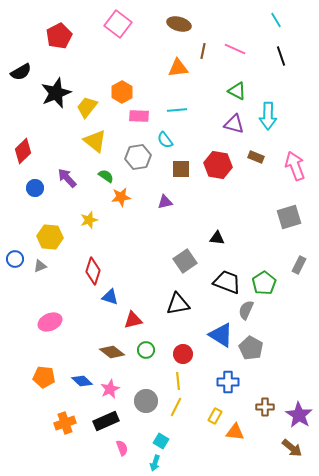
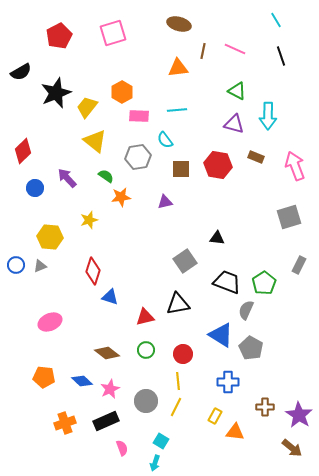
pink square at (118, 24): moved 5 px left, 9 px down; rotated 36 degrees clockwise
blue circle at (15, 259): moved 1 px right, 6 px down
red triangle at (133, 320): moved 12 px right, 3 px up
brown diamond at (112, 352): moved 5 px left, 1 px down
